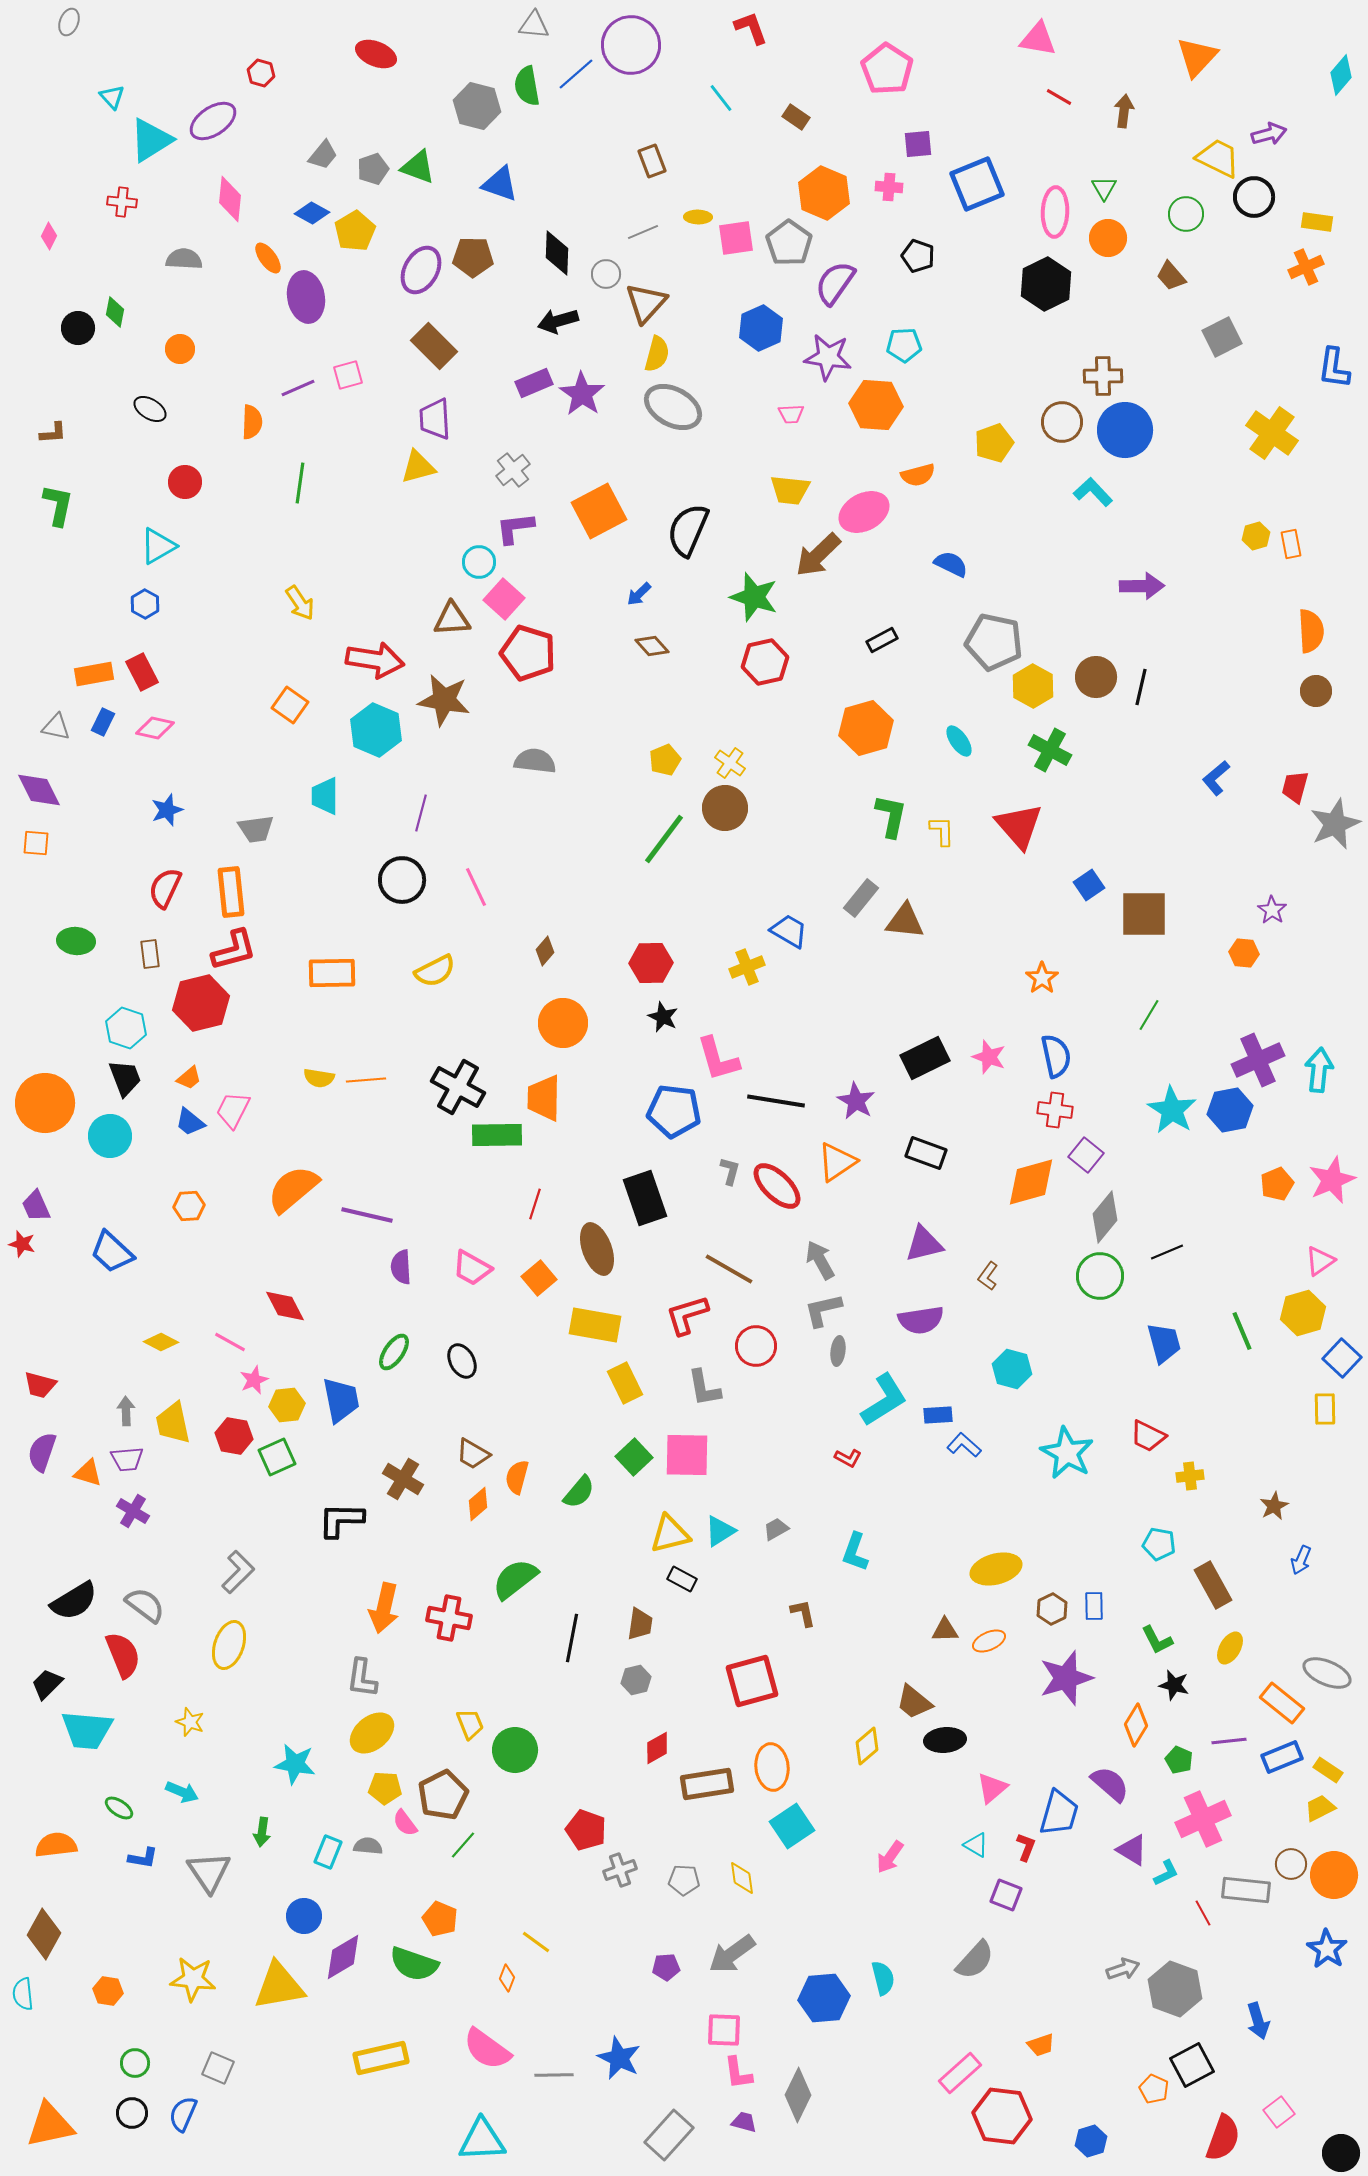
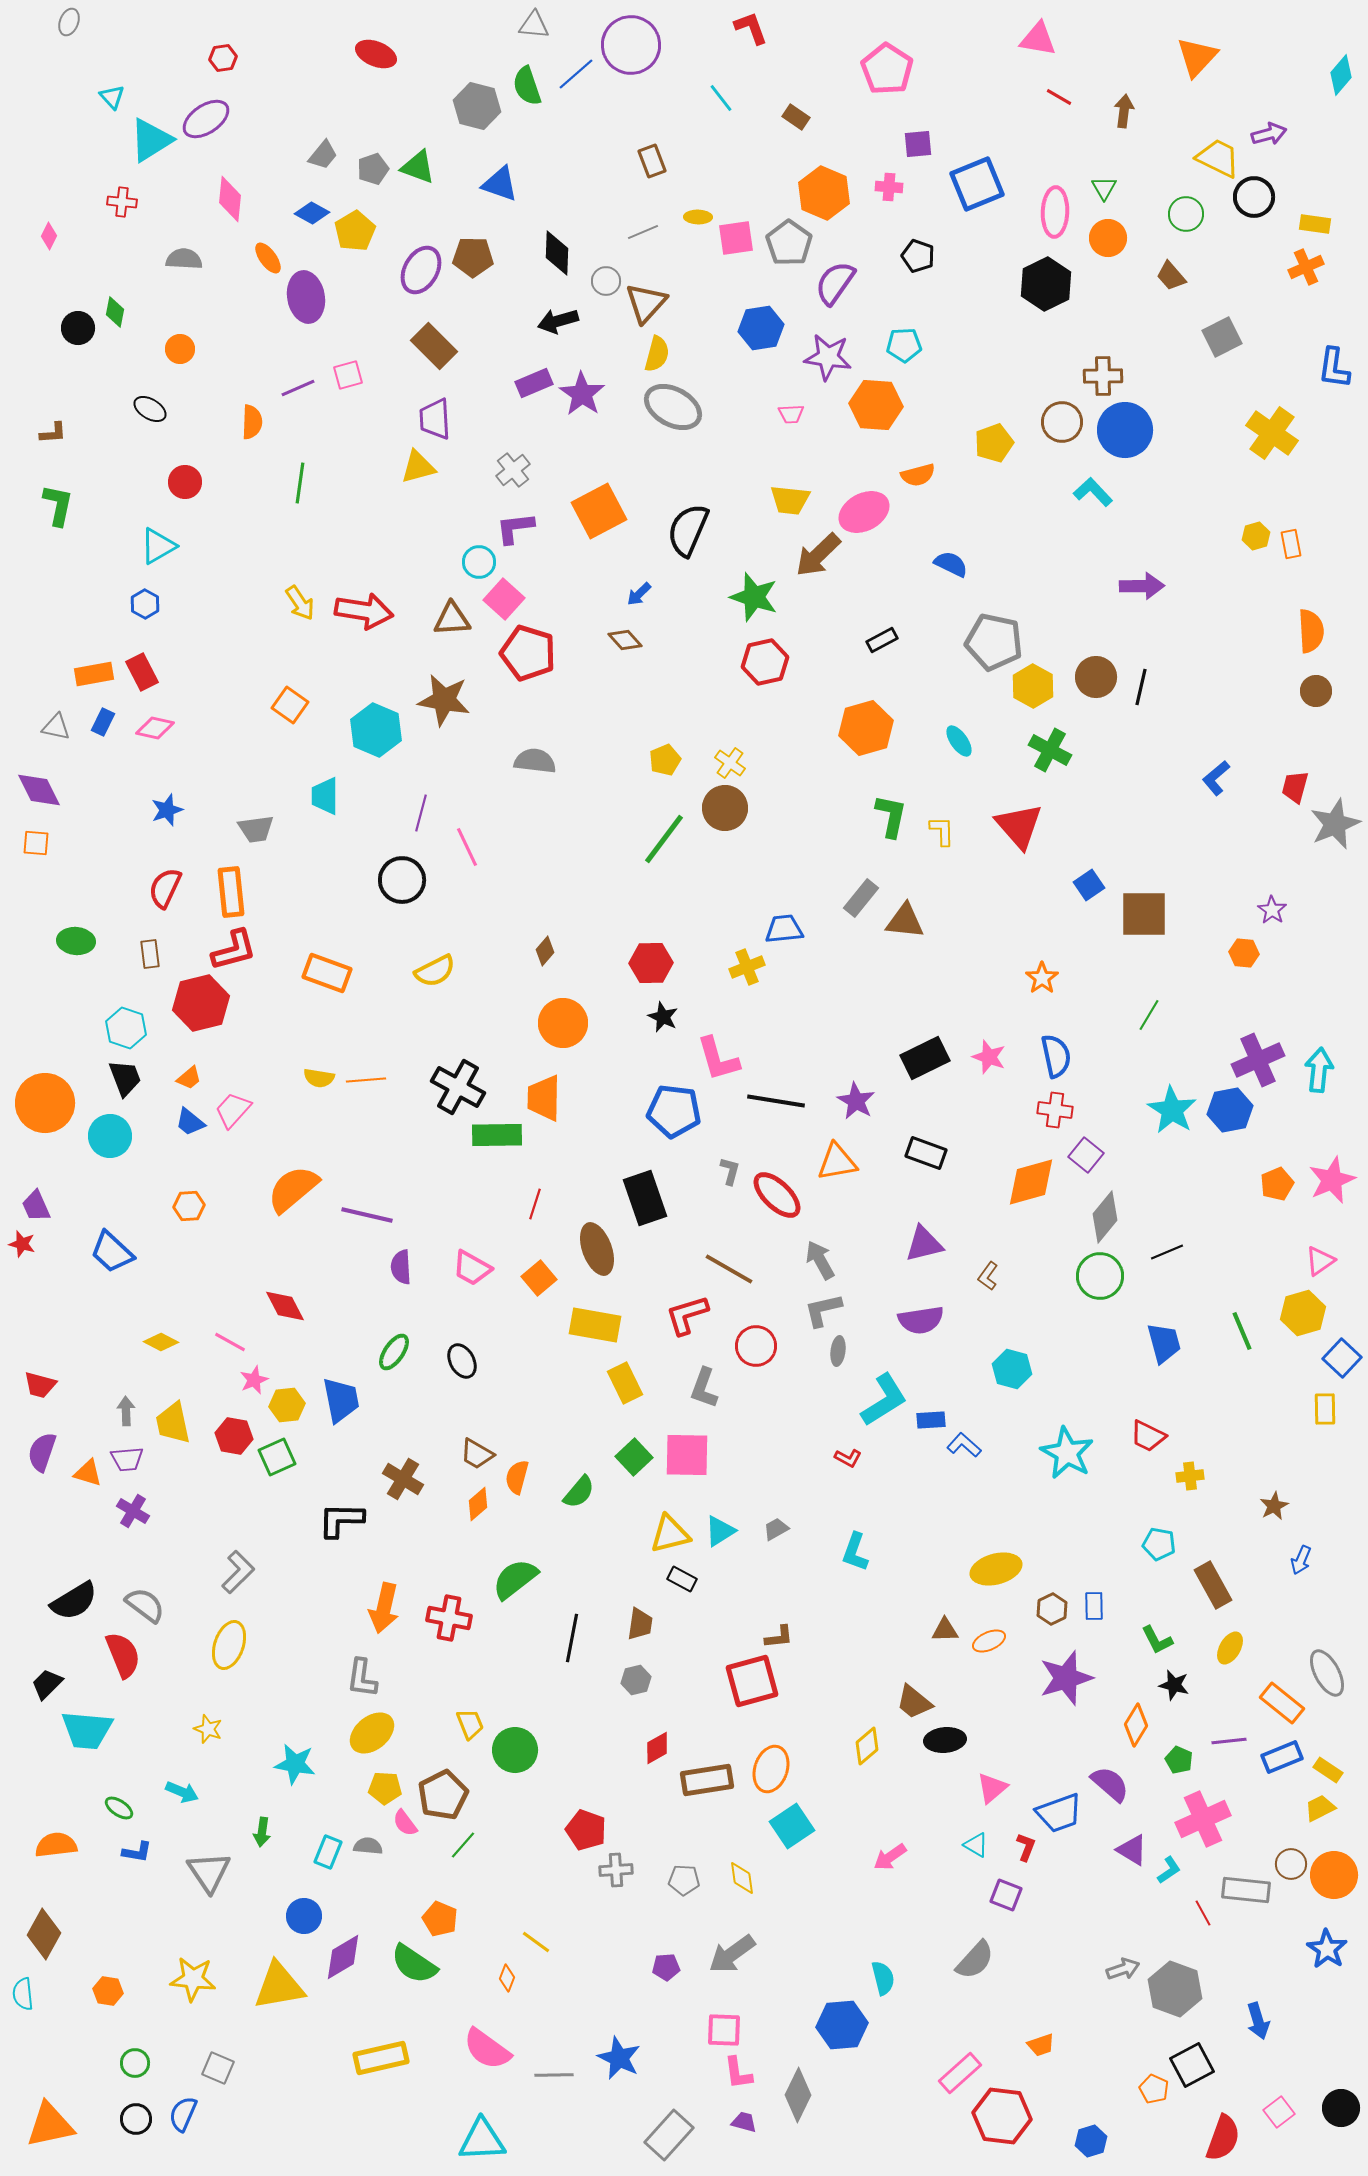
red hexagon at (261, 73): moved 38 px left, 15 px up; rotated 24 degrees counterclockwise
green semicircle at (527, 86): rotated 9 degrees counterclockwise
purple ellipse at (213, 121): moved 7 px left, 2 px up
yellow rectangle at (1317, 222): moved 2 px left, 2 px down
gray circle at (606, 274): moved 7 px down
blue hexagon at (761, 328): rotated 15 degrees clockwise
yellow trapezoid at (790, 490): moved 10 px down
brown diamond at (652, 646): moved 27 px left, 6 px up
red arrow at (375, 660): moved 11 px left, 49 px up
pink line at (476, 887): moved 9 px left, 40 px up
blue trapezoid at (789, 931): moved 5 px left, 2 px up; rotated 36 degrees counterclockwise
orange rectangle at (332, 973): moved 5 px left; rotated 21 degrees clockwise
pink trapezoid at (233, 1110): rotated 15 degrees clockwise
orange triangle at (837, 1162): rotated 24 degrees clockwise
red ellipse at (777, 1186): moved 9 px down
gray L-shape at (704, 1388): rotated 30 degrees clockwise
blue rectangle at (938, 1415): moved 7 px left, 5 px down
brown trapezoid at (473, 1454): moved 4 px right
brown L-shape at (803, 1613): moved 24 px left, 24 px down; rotated 96 degrees clockwise
gray ellipse at (1327, 1673): rotated 39 degrees clockwise
yellow star at (190, 1722): moved 18 px right, 7 px down
orange ellipse at (772, 1767): moved 1 px left, 2 px down; rotated 24 degrees clockwise
brown rectangle at (707, 1784): moved 4 px up
blue trapezoid at (1059, 1813): rotated 54 degrees clockwise
pink arrow at (890, 1857): rotated 20 degrees clockwise
blue L-shape at (143, 1858): moved 6 px left, 6 px up
gray cross at (620, 1870): moved 4 px left; rotated 16 degrees clockwise
cyan L-shape at (1166, 1873): moved 3 px right, 3 px up; rotated 8 degrees counterclockwise
green semicircle at (414, 1964): rotated 15 degrees clockwise
blue hexagon at (824, 1998): moved 18 px right, 27 px down
black circle at (132, 2113): moved 4 px right, 6 px down
black circle at (1341, 2153): moved 45 px up
